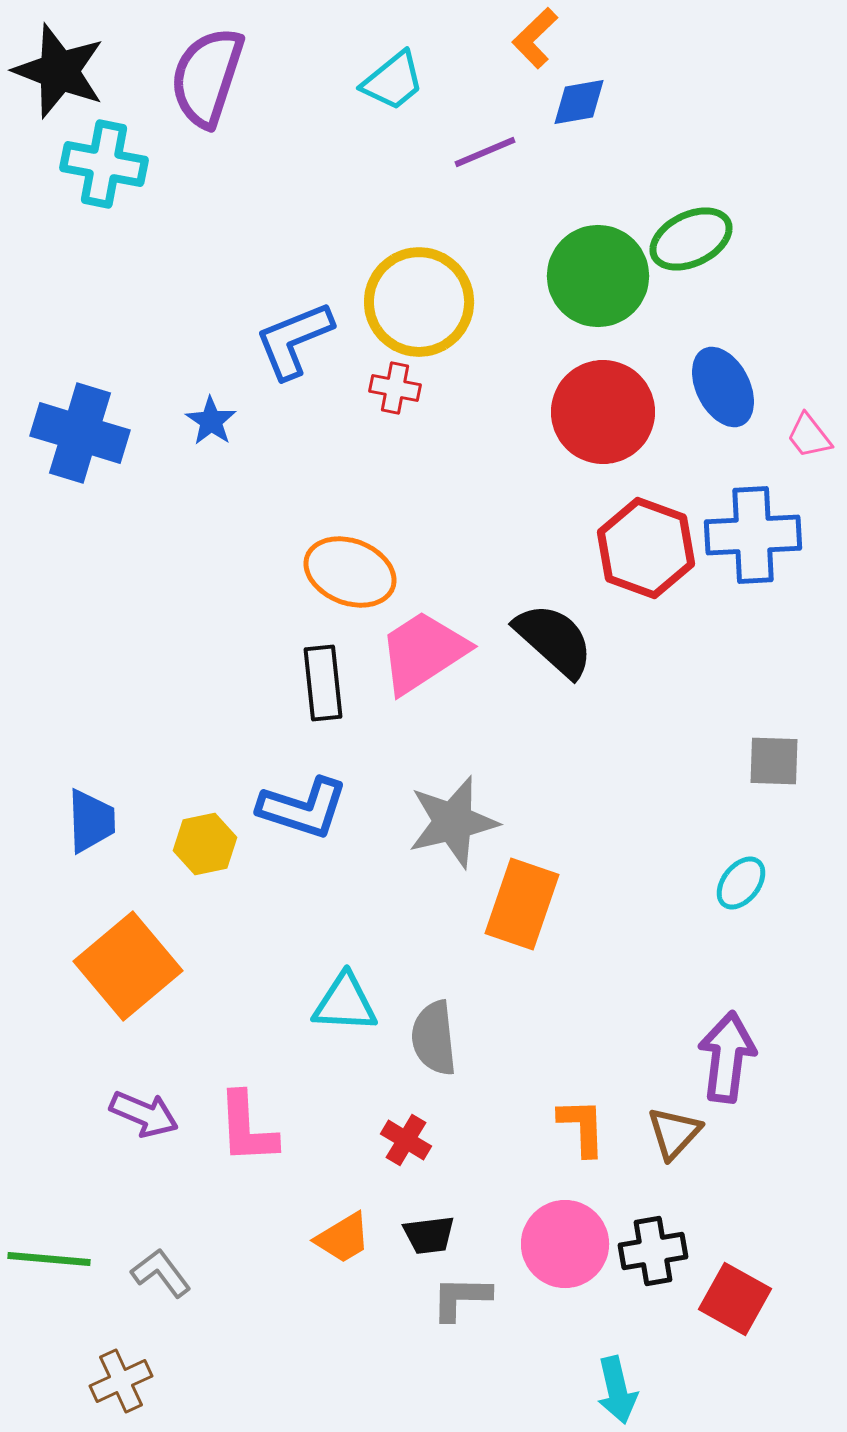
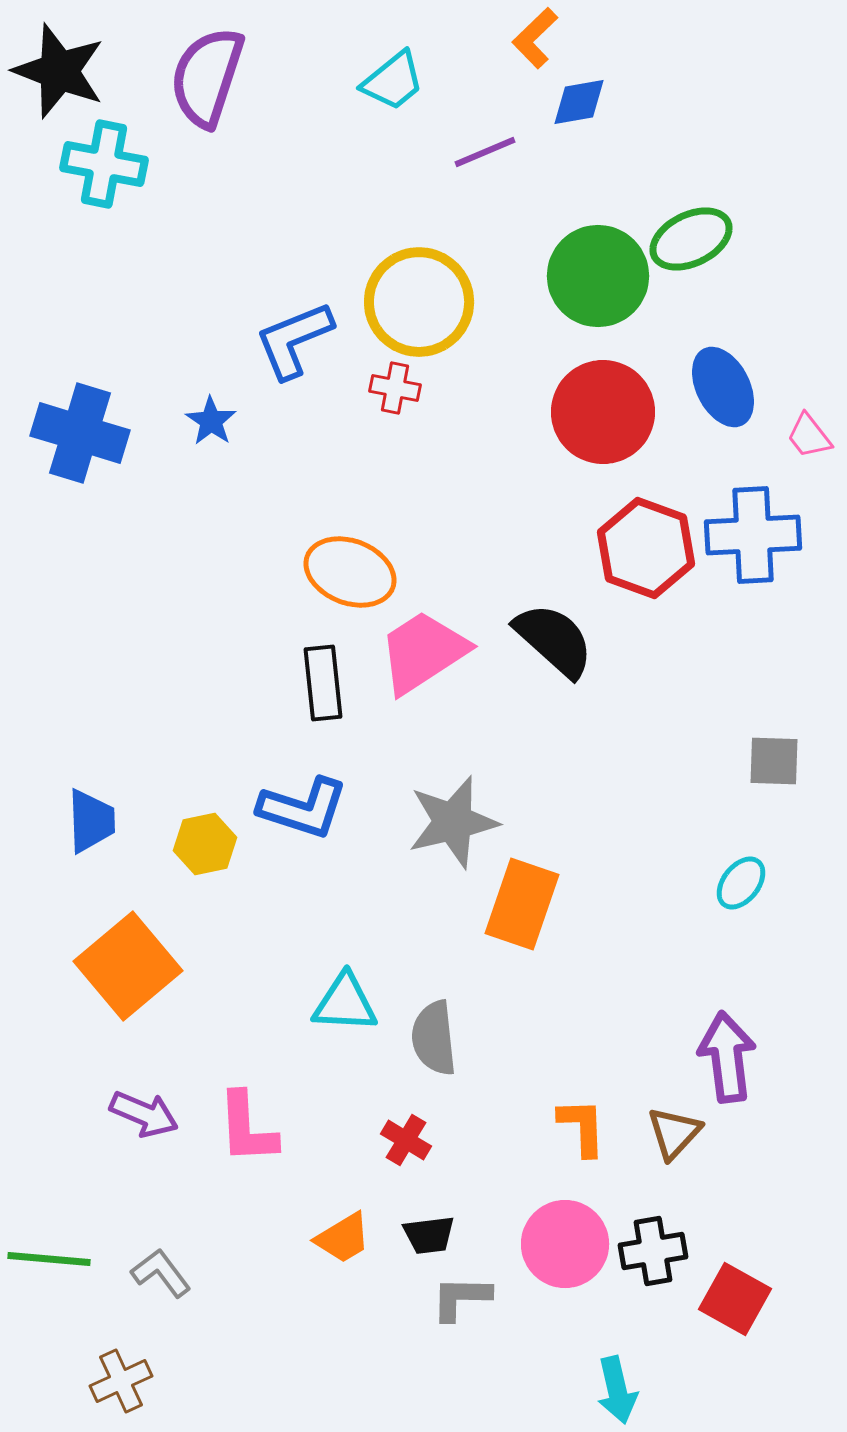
purple arrow at (727, 1057): rotated 14 degrees counterclockwise
